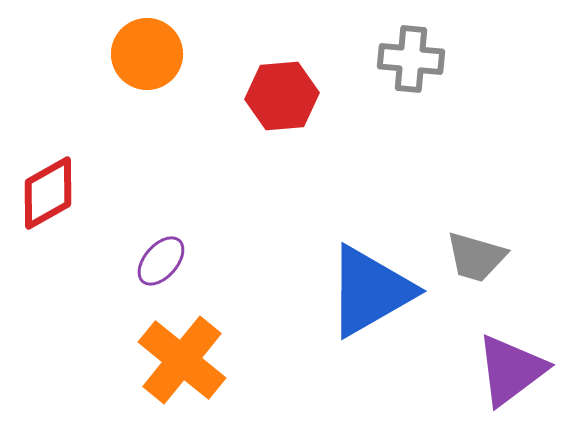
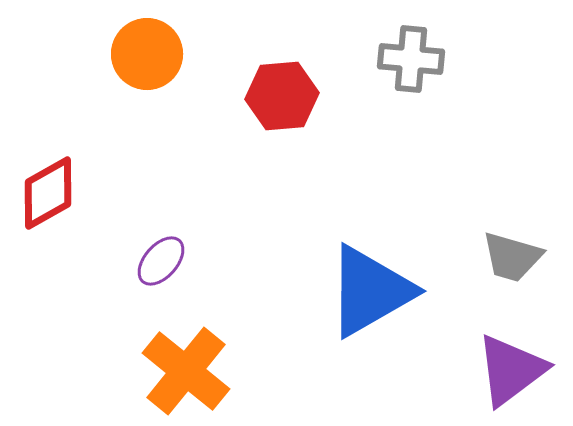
gray trapezoid: moved 36 px right
orange cross: moved 4 px right, 11 px down
